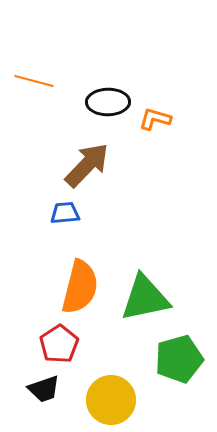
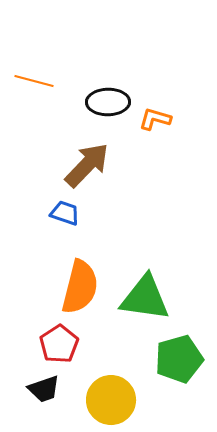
blue trapezoid: rotated 24 degrees clockwise
green triangle: rotated 20 degrees clockwise
